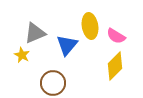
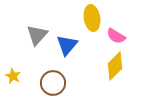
yellow ellipse: moved 2 px right, 8 px up
gray triangle: moved 2 px right, 2 px down; rotated 25 degrees counterclockwise
yellow star: moved 9 px left, 21 px down
